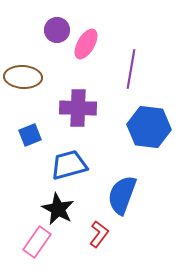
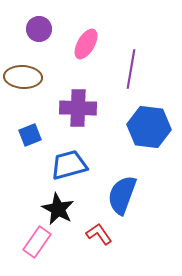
purple circle: moved 18 px left, 1 px up
red L-shape: rotated 72 degrees counterclockwise
